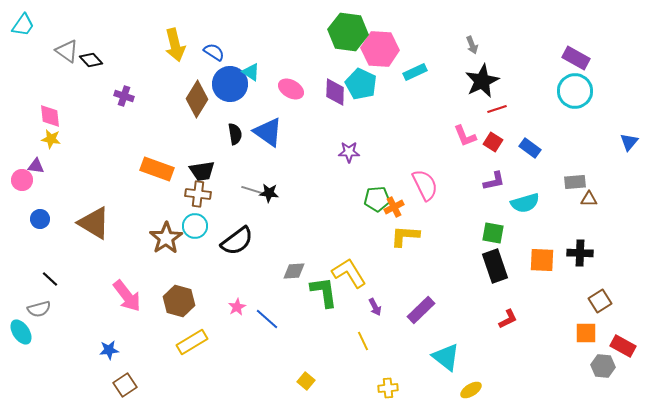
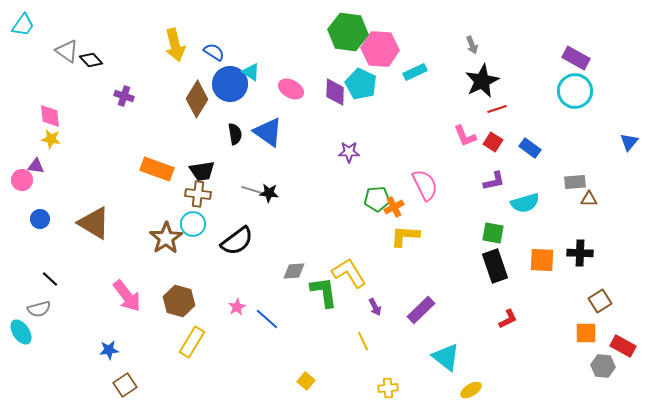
cyan circle at (195, 226): moved 2 px left, 2 px up
yellow rectangle at (192, 342): rotated 28 degrees counterclockwise
